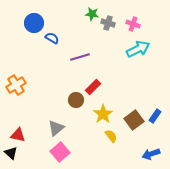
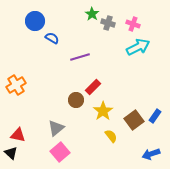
green star: rotated 24 degrees clockwise
blue circle: moved 1 px right, 2 px up
cyan arrow: moved 2 px up
yellow star: moved 3 px up
